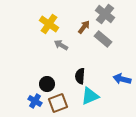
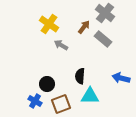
gray cross: moved 1 px up
blue arrow: moved 1 px left, 1 px up
cyan triangle: rotated 24 degrees clockwise
brown square: moved 3 px right, 1 px down
